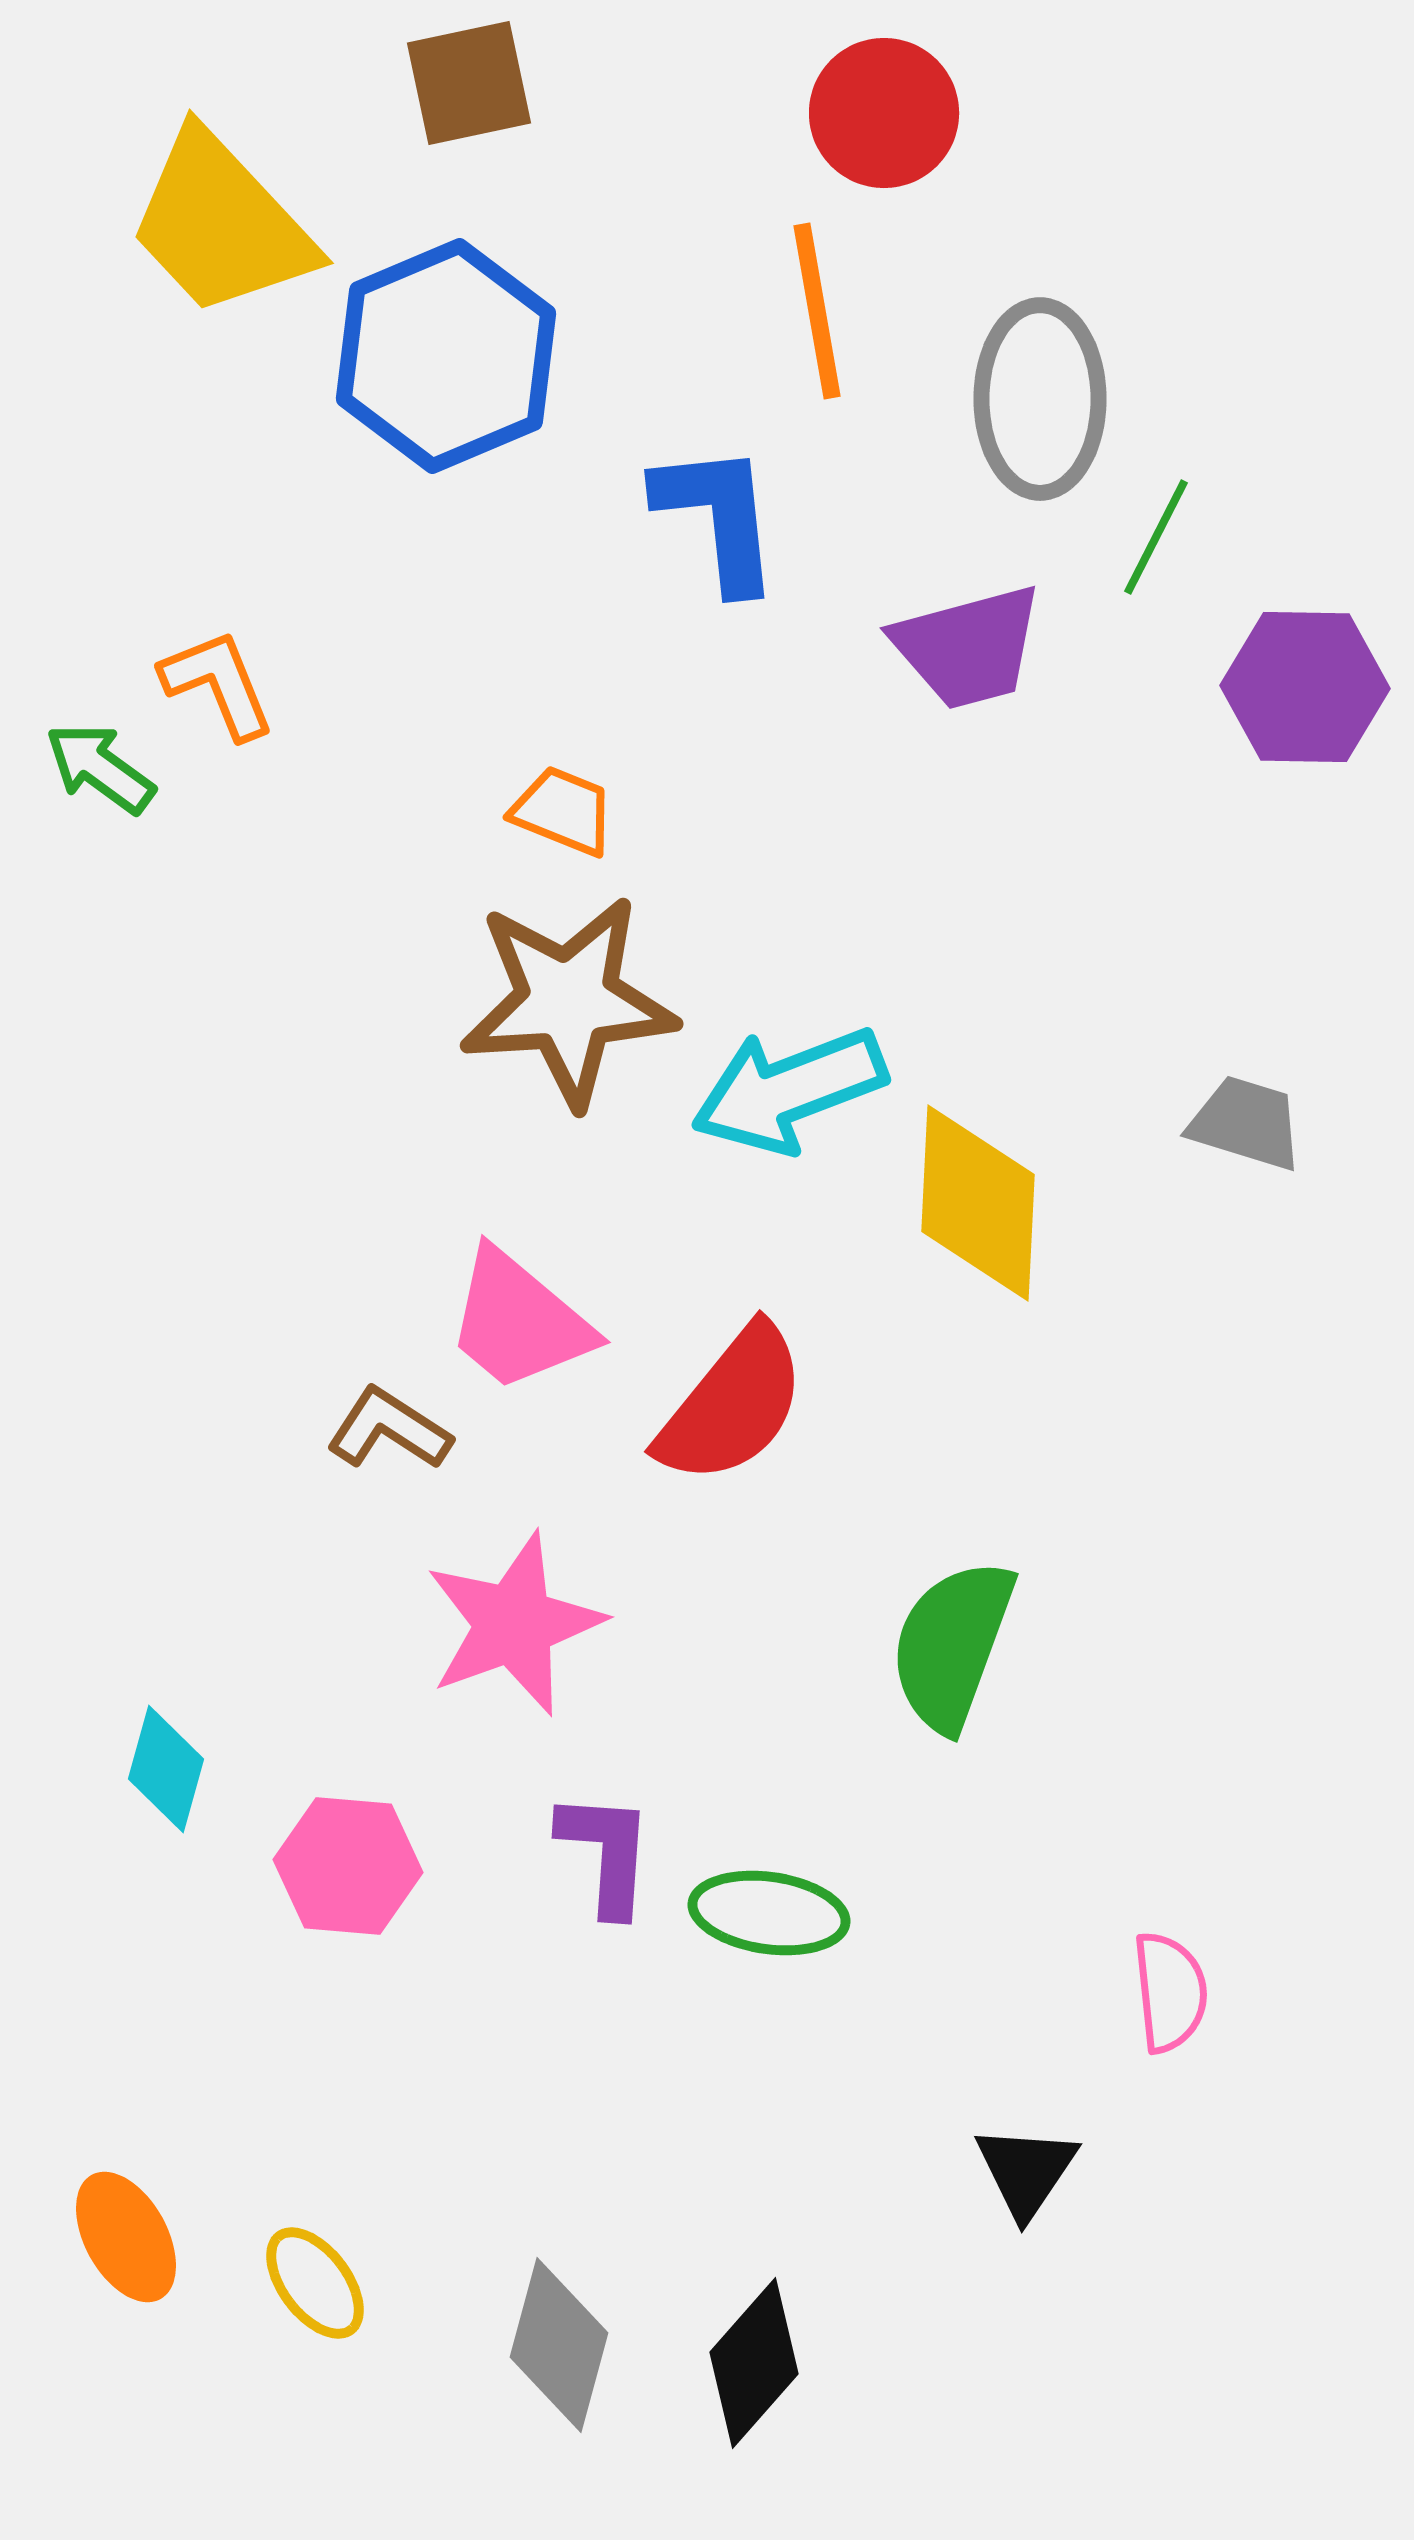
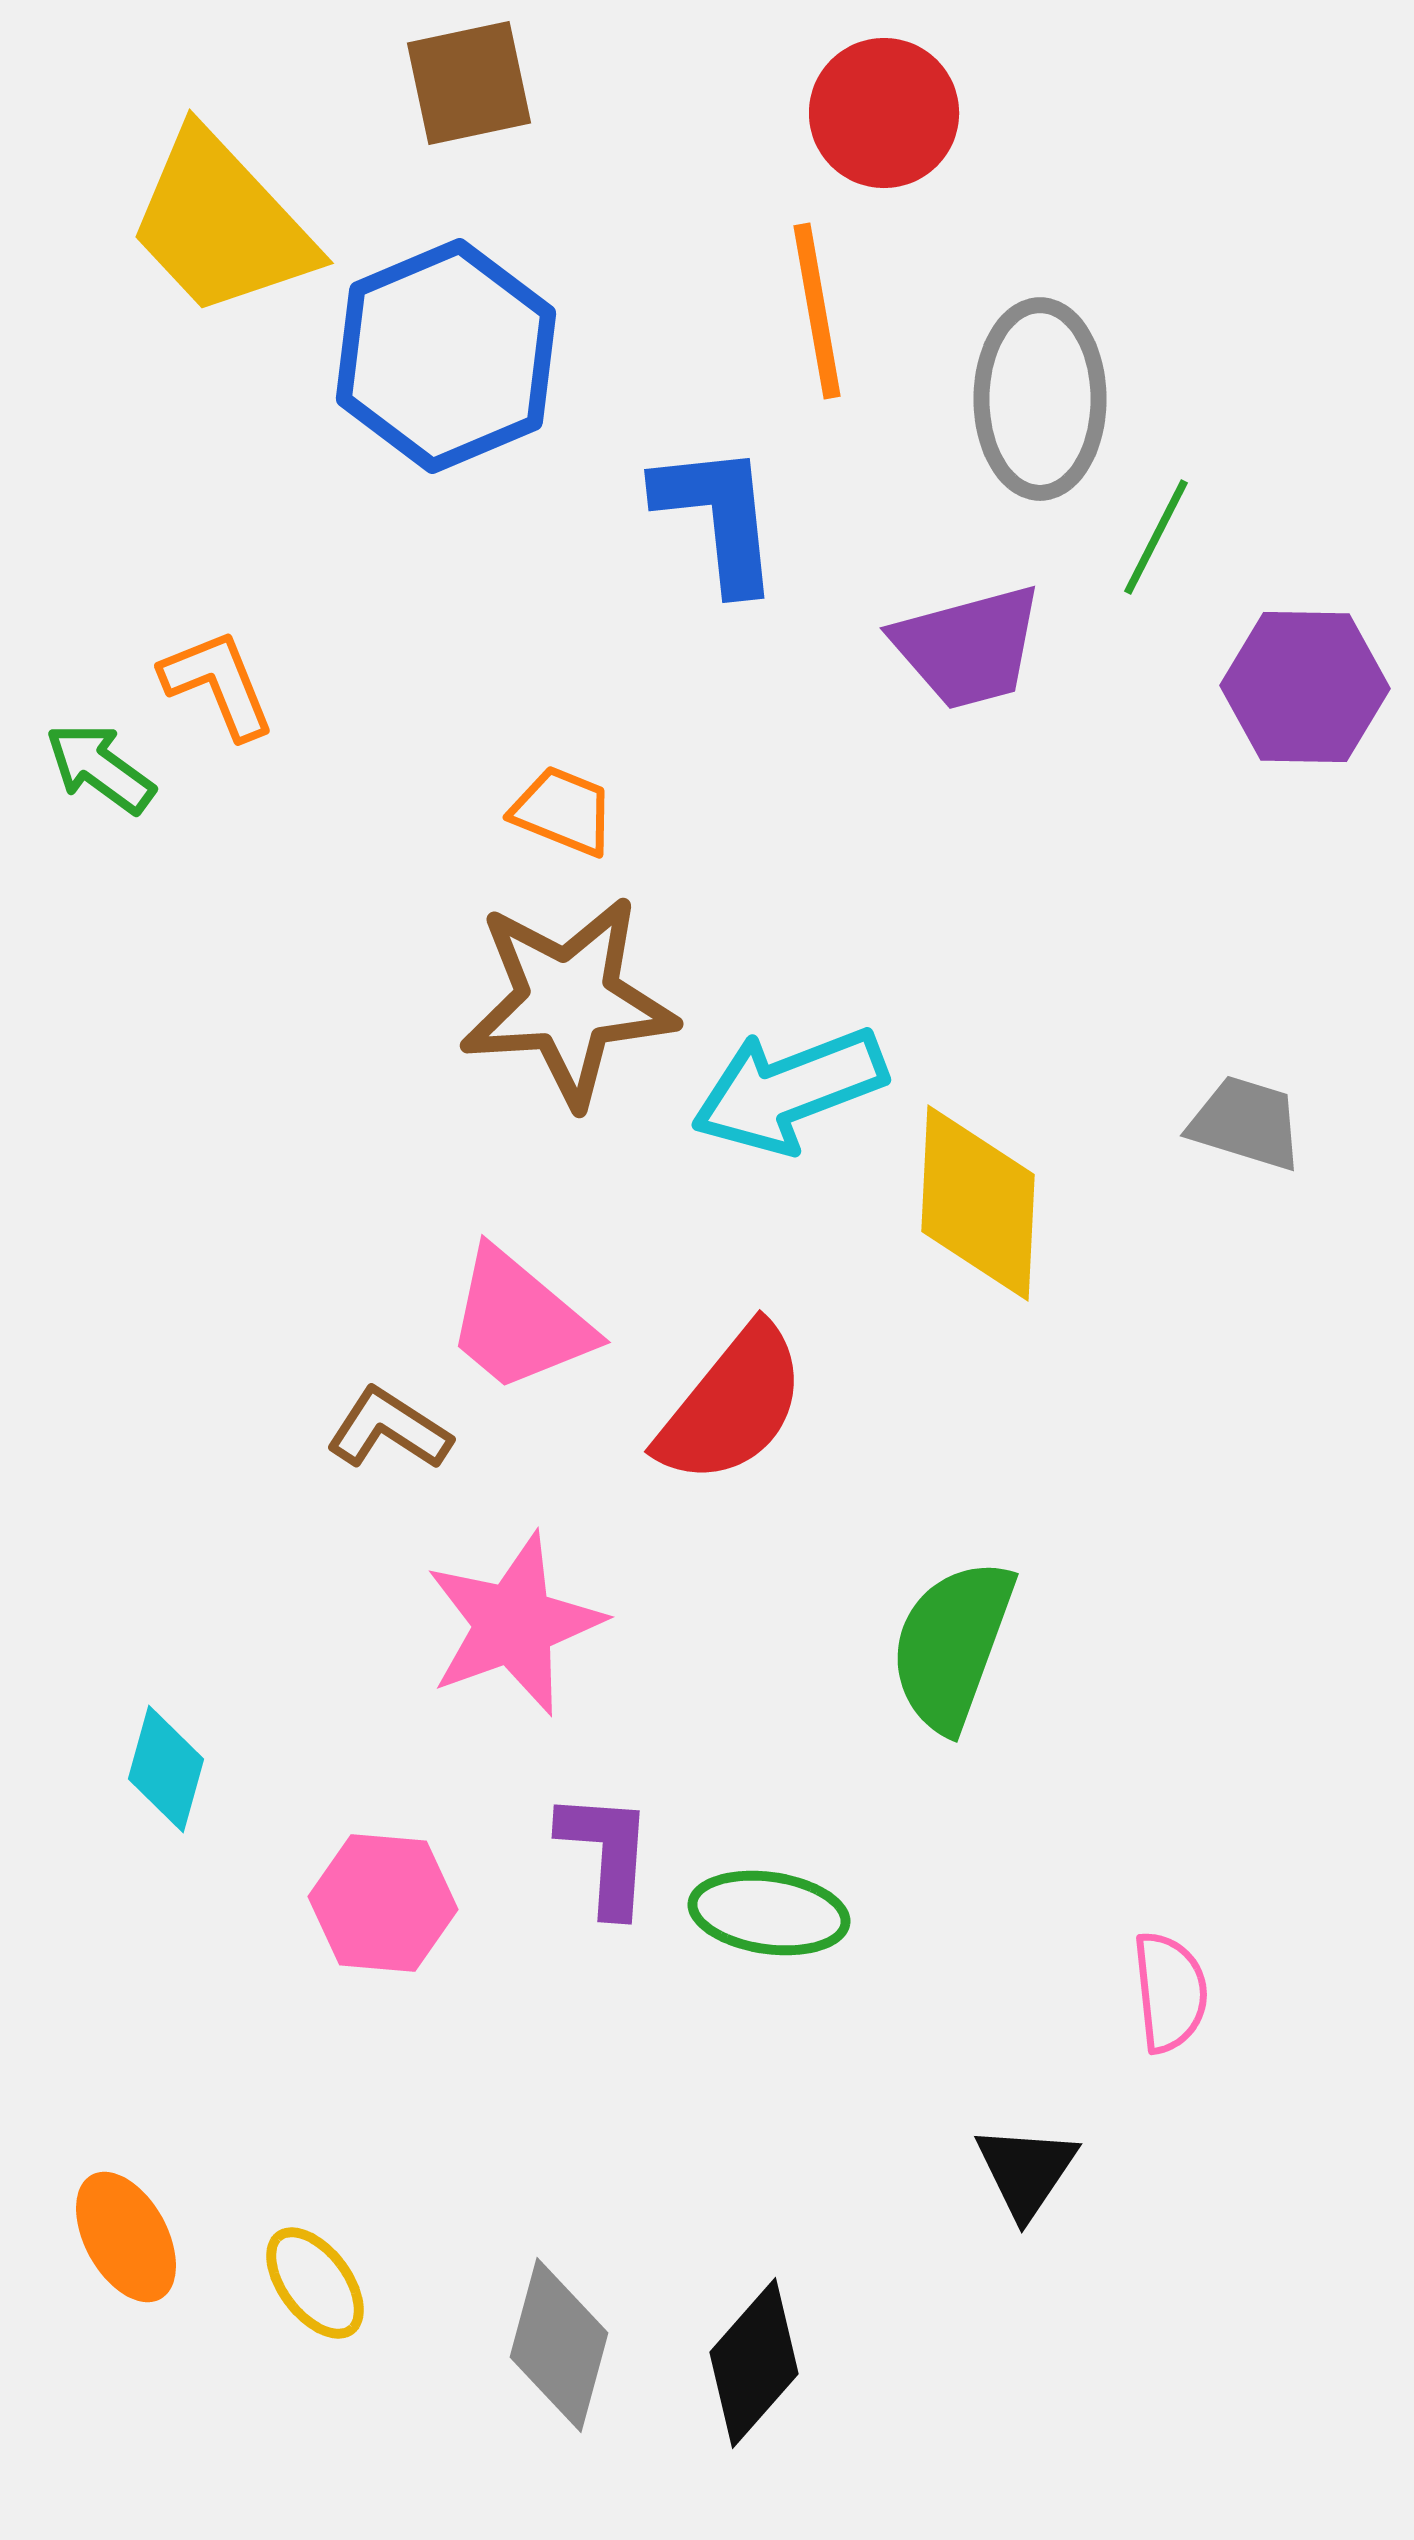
pink hexagon: moved 35 px right, 37 px down
